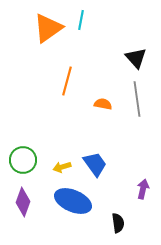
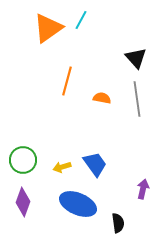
cyan line: rotated 18 degrees clockwise
orange semicircle: moved 1 px left, 6 px up
blue ellipse: moved 5 px right, 3 px down
